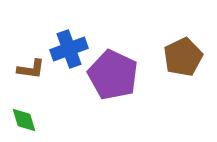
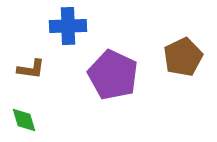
blue cross: moved 1 px left, 23 px up; rotated 18 degrees clockwise
